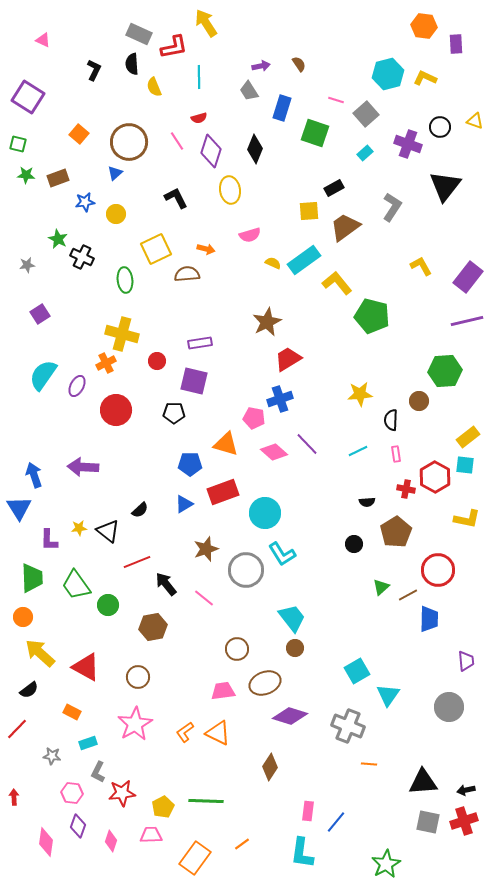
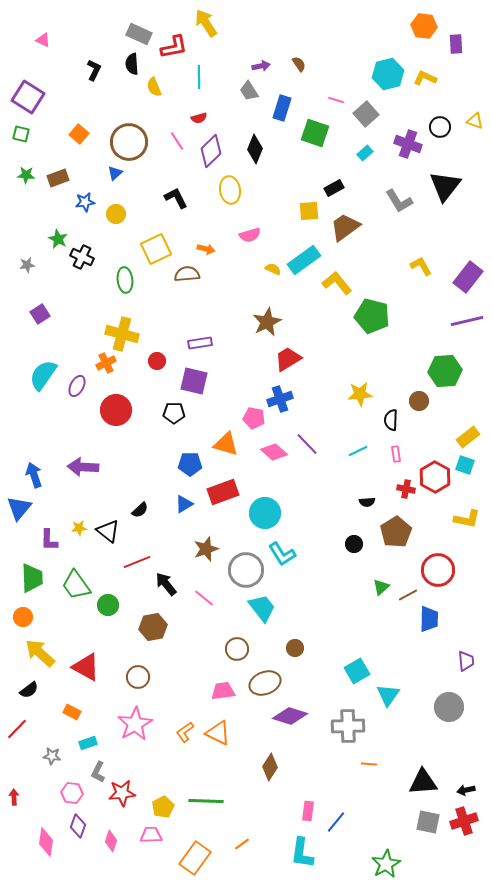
green square at (18, 144): moved 3 px right, 10 px up
purple diamond at (211, 151): rotated 28 degrees clockwise
gray L-shape at (392, 207): moved 7 px right, 6 px up; rotated 116 degrees clockwise
yellow semicircle at (273, 263): moved 6 px down
cyan square at (465, 465): rotated 12 degrees clockwise
blue triangle at (19, 508): rotated 12 degrees clockwise
cyan trapezoid at (292, 618): moved 30 px left, 10 px up
gray cross at (348, 726): rotated 24 degrees counterclockwise
